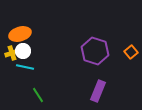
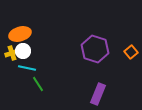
purple hexagon: moved 2 px up
cyan line: moved 2 px right, 1 px down
purple rectangle: moved 3 px down
green line: moved 11 px up
